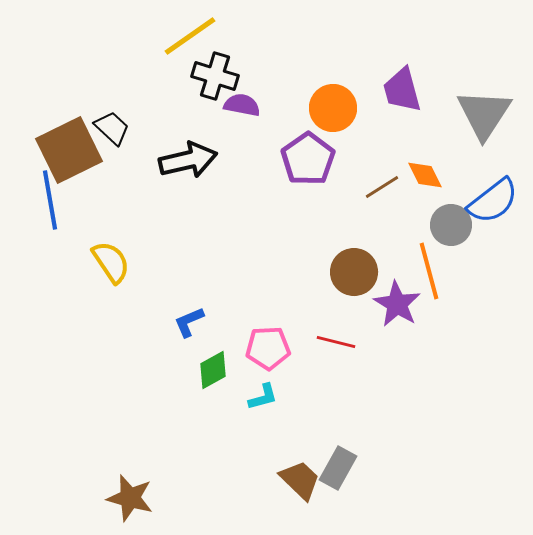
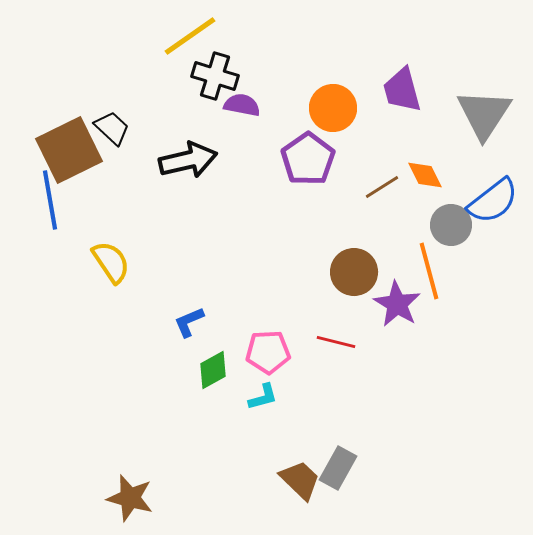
pink pentagon: moved 4 px down
